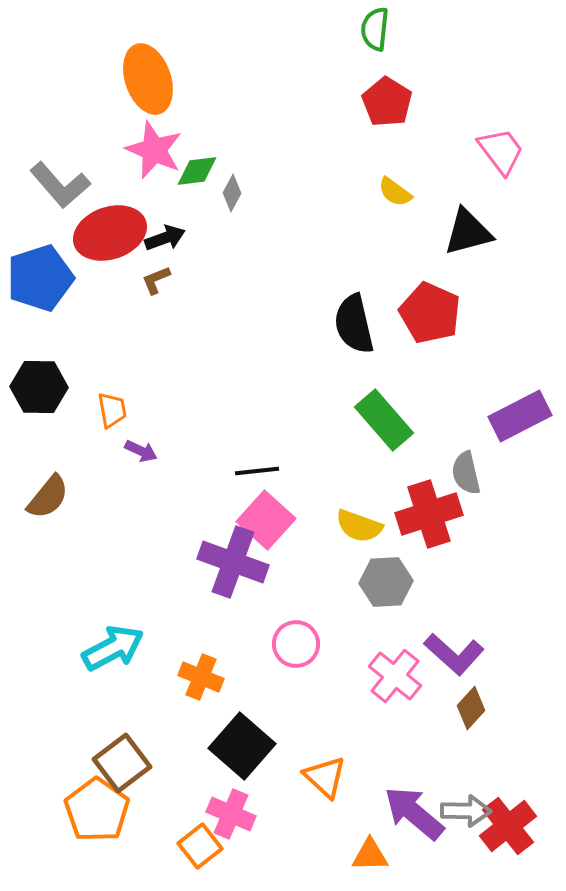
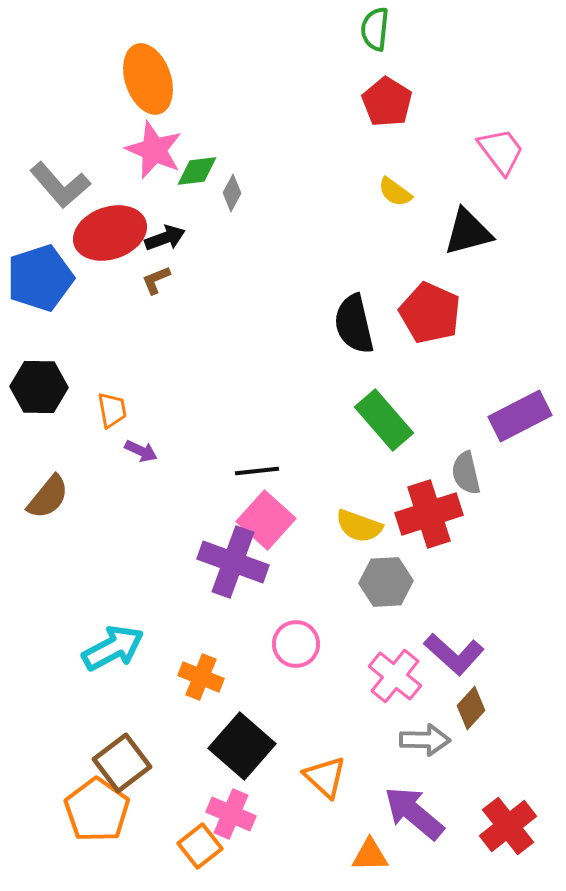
gray arrow at (466, 811): moved 41 px left, 71 px up
